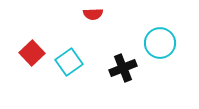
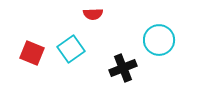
cyan circle: moved 1 px left, 3 px up
red square: rotated 25 degrees counterclockwise
cyan square: moved 2 px right, 13 px up
